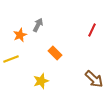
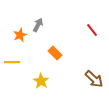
red line: rotated 64 degrees counterclockwise
yellow line: moved 1 px right, 3 px down; rotated 21 degrees clockwise
yellow star: rotated 21 degrees counterclockwise
